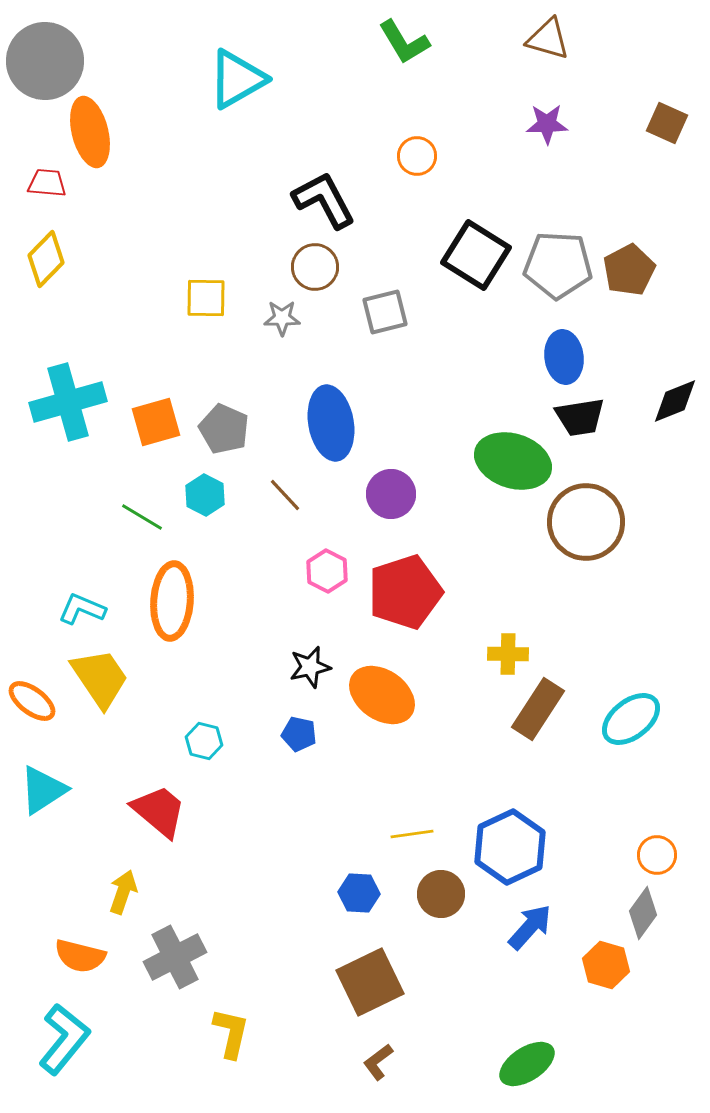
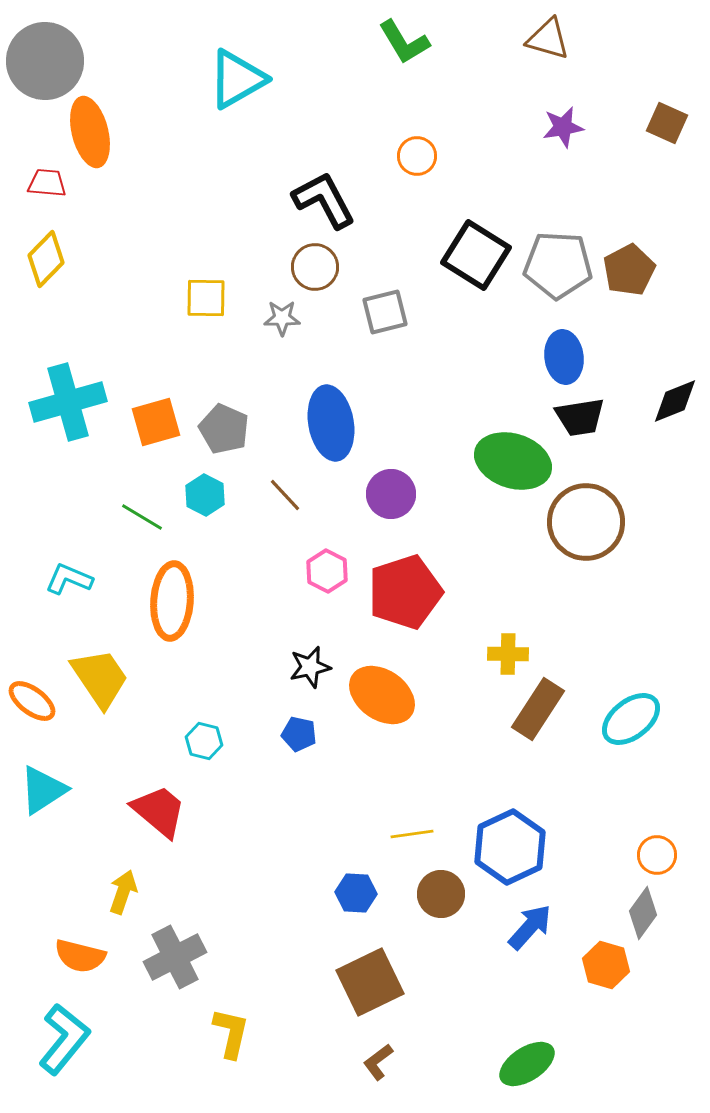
purple star at (547, 124): moved 16 px right, 3 px down; rotated 9 degrees counterclockwise
cyan L-shape at (82, 609): moved 13 px left, 30 px up
blue hexagon at (359, 893): moved 3 px left
